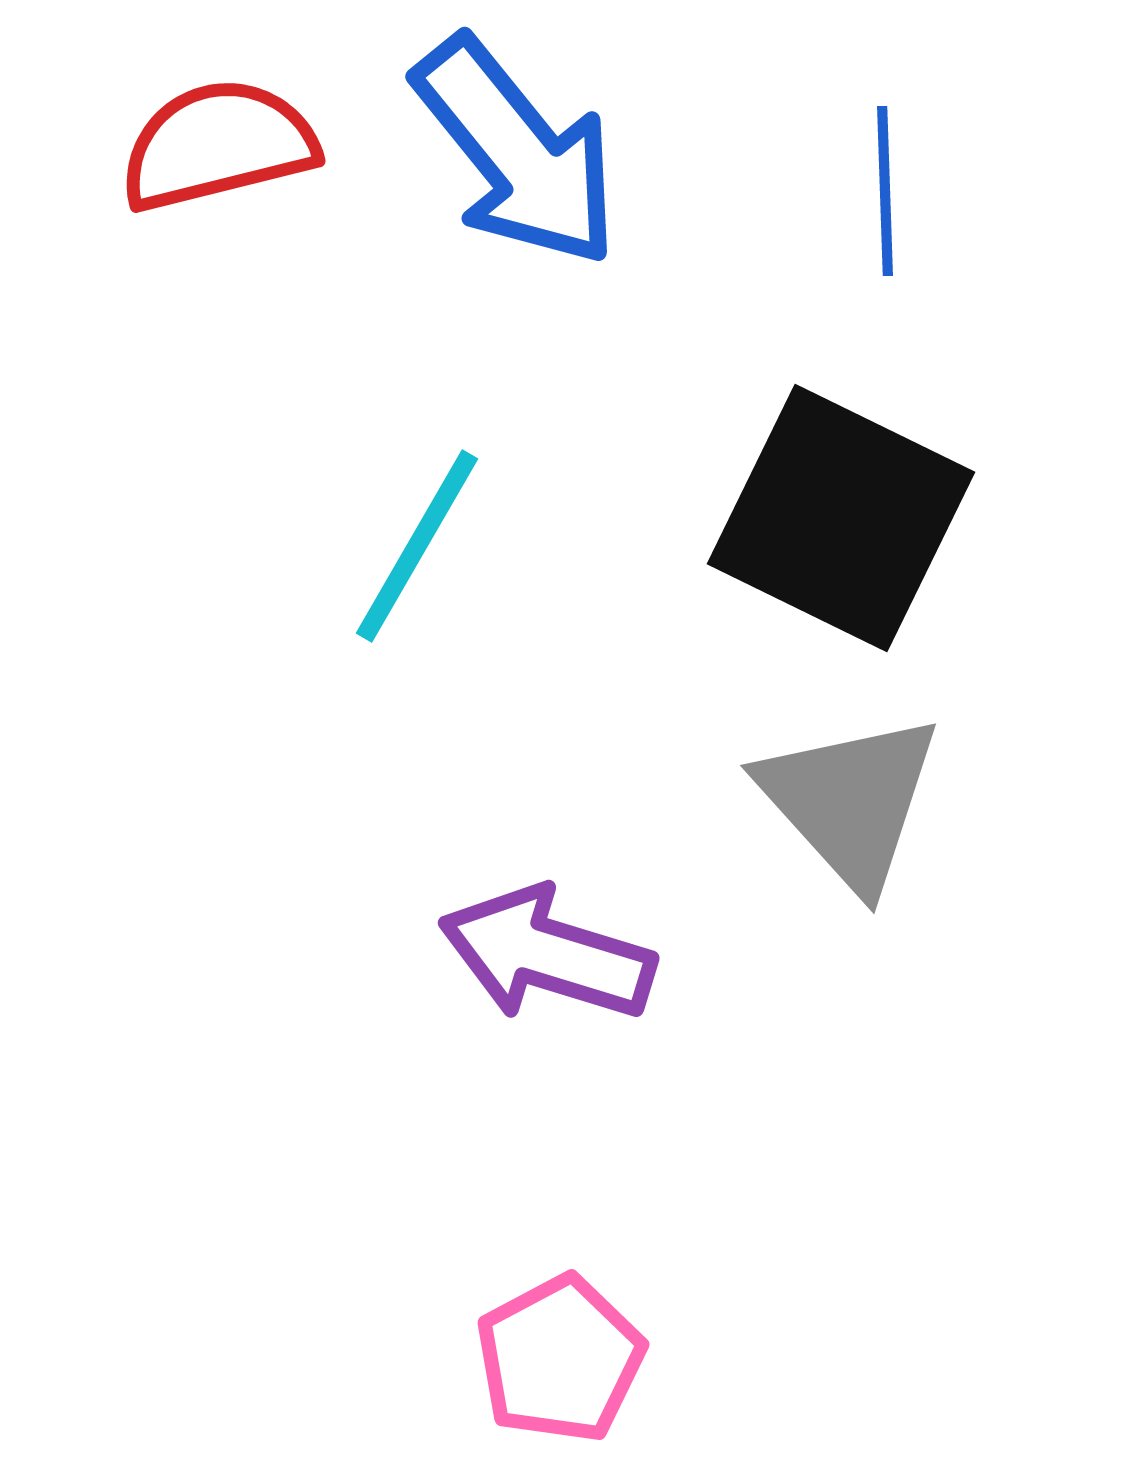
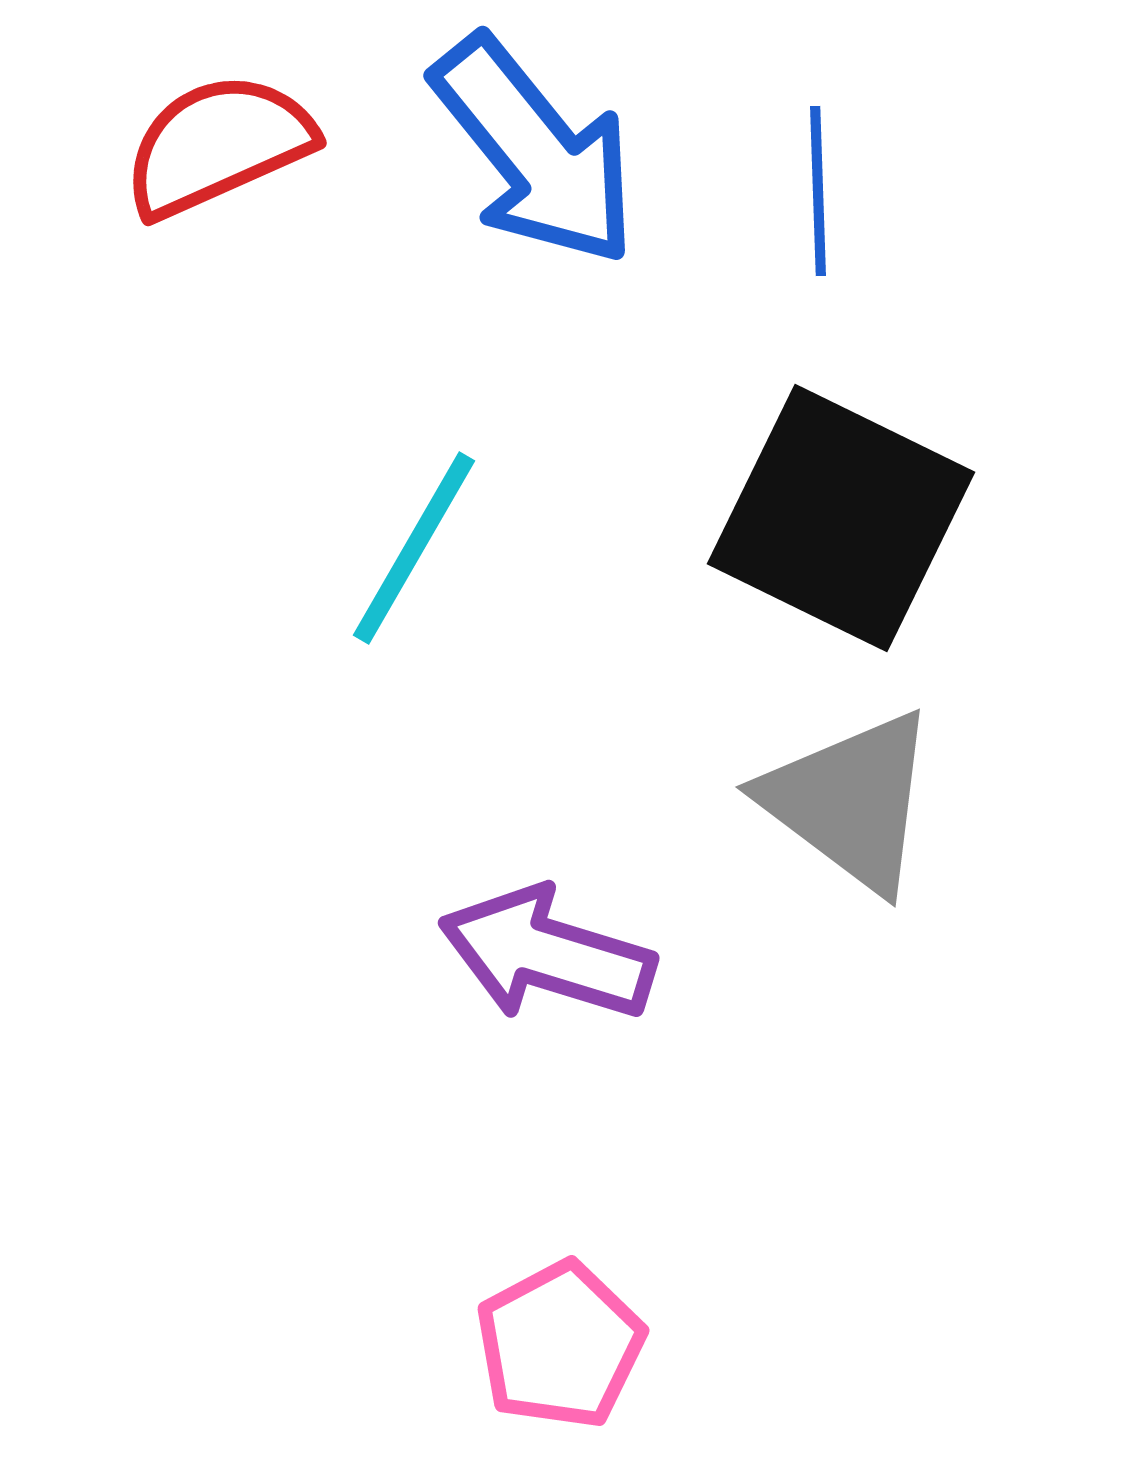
red semicircle: rotated 10 degrees counterclockwise
blue arrow: moved 18 px right, 1 px up
blue line: moved 67 px left
cyan line: moved 3 px left, 2 px down
gray triangle: rotated 11 degrees counterclockwise
pink pentagon: moved 14 px up
